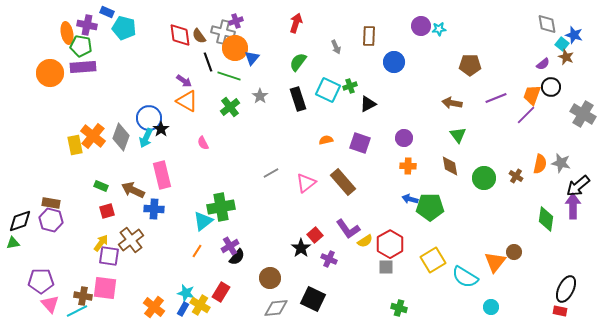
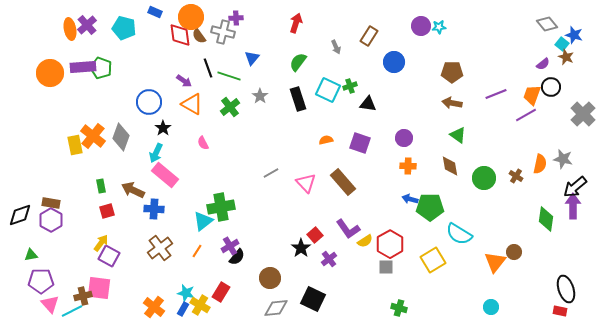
blue rectangle at (107, 12): moved 48 px right
purple cross at (236, 21): moved 3 px up; rotated 16 degrees clockwise
gray diamond at (547, 24): rotated 30 degrees counterclockwise
purple cross at (87, 25): rotated 36 degrees clockwise
cyan star at (439, 29): moved 2 px up
orange ellipse at (67, 33): moved 3 px right, 4 px up
brown rectangle at (369, 36): rotated 30 degrees clockwise
green pentagon at (81, 46): moved 20 px right, 22 px down; rotated 10 degrees clockwise
orange circle at (235, 48): moved 44 px left, 31 px up
black line at (208, 62): moved 6 px down
brown pentagon at (470, 65): moved 18 px left, 7 px down
purple line at (496, 98): moved 4 px up
orange triangle at (187, 101): moved 5 px right, 3 px down
black triangle at (368, 104): rotated 36 degrees clockwise
gray cross at (583, 114): rotated 15 degrees clockwise
purple line at (526, 115): rotated 15 degrees clockwise
blue circle at (149, 118): moved 16 px up
black star at (161, 129): moved 2 px right, 1 px up
green triangle at (458, 135): rotated 18 degrees counterclockwise
cyan arrow at (146, 138): moved 10 px right, 15 px down
gray star at (561, 163): moved 2 px right, 4 px up
pink rectangle at (162, 175): moved 3 px right; rotated 36 degrees counterclockwise
pink triangle at (306, 183): rotated 35 degrees counterclockwise
green rectangle at (101, 186): rotated 56 degrees clockwise
black arrow at (578, 186): moved 3 px left, 1 px down
purple hexagon at (51, 220): rotated 15 degrees clockwise
black diamond at (20, 221): moved 6 px up
brown cross at (131, 240): moved 29 px right, 8 px down
green triangle at (13, 243): moved 18 px right, 12 px down
purple square at (109, 256): rotated 20 degrees clockwise
purple cross at (329, 259): rotated 28 degrees clockwise
cyan semicircle at (465, 277): moved 6 px left, 43 px up
pink square at (105, 288): moved 6 px left
black ellipse at (566, 289): rotated 44 degrees counterclockwise
brown cross at (83, 296): rotated 24 degrees counterclockwise
cyan line at (77, 311): moved 5 px left
